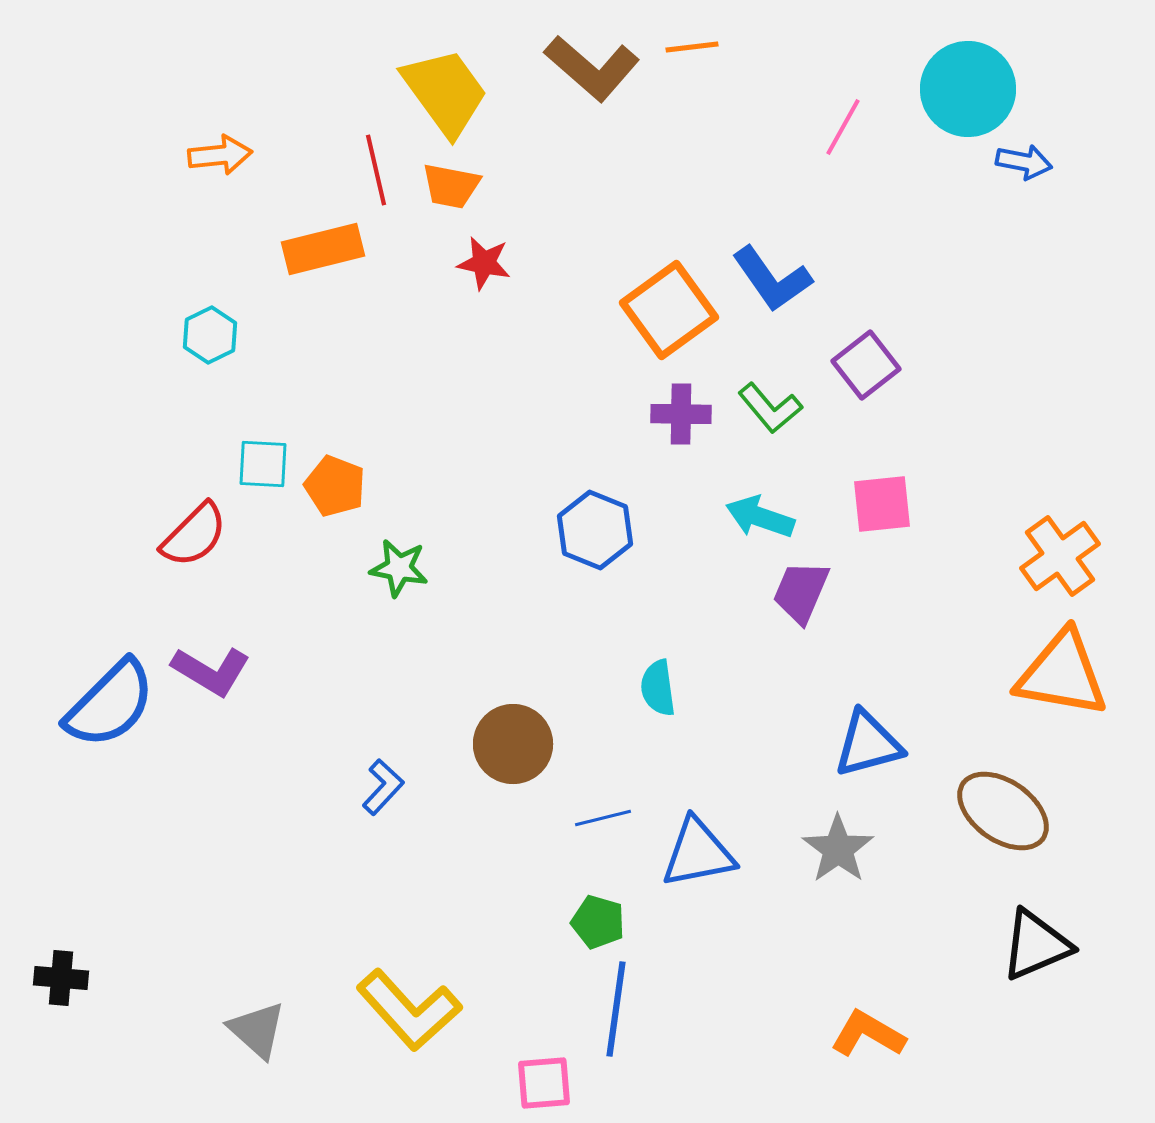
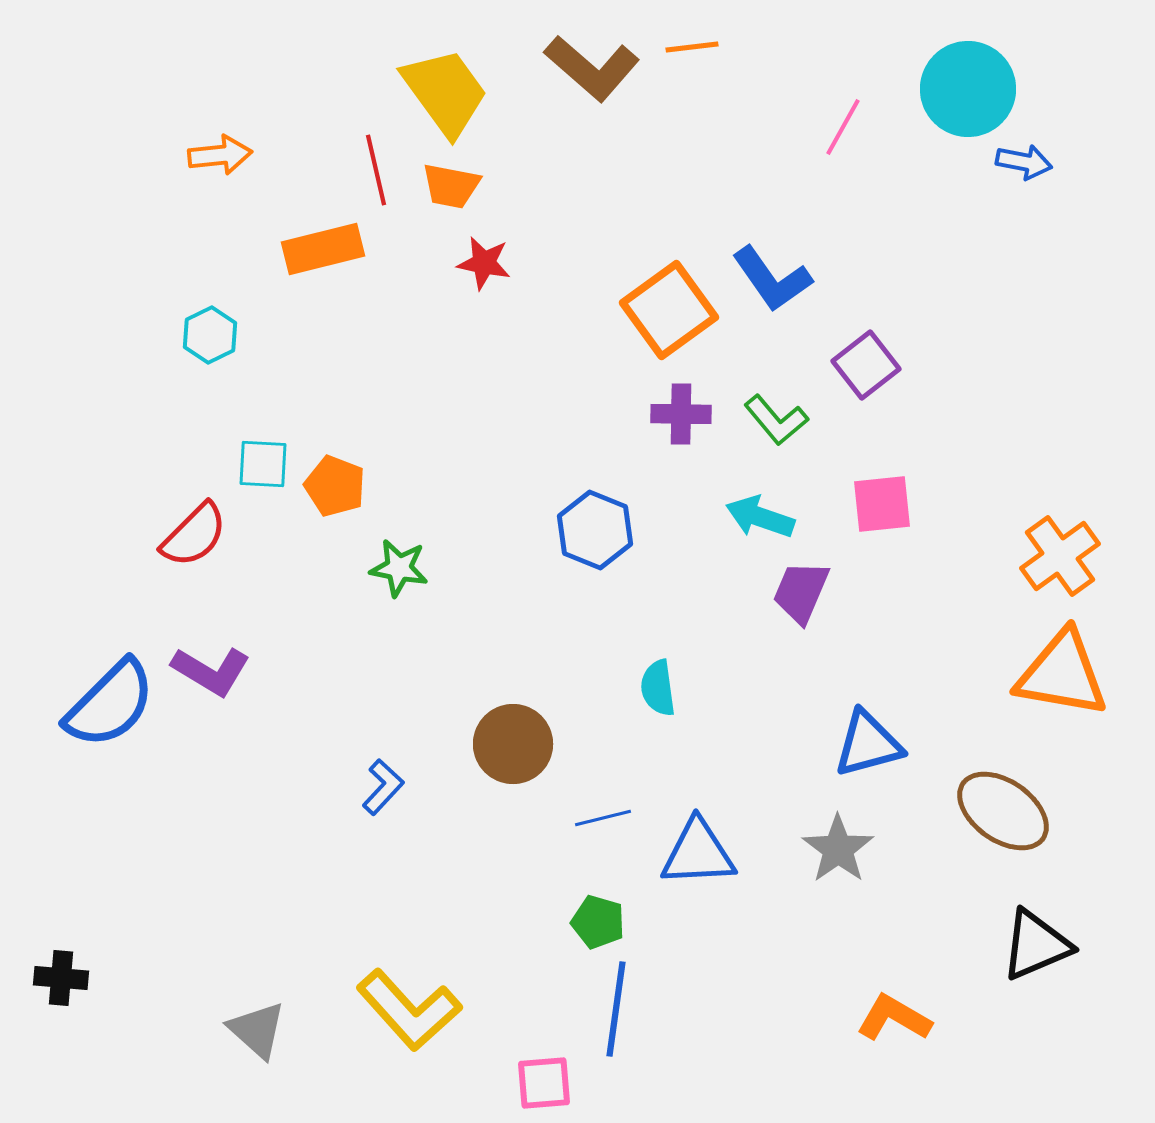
green L-shape at (770, 408): moved 6 px right, 12 px down
blue triangle at (698, 853): rotated 8 degrees clockwise
orange L-shape at (868, 1034): moved 26 px right, 16 px up
